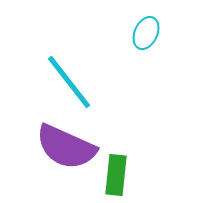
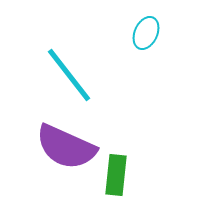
cyan line: moved 7 px up
